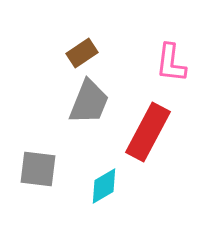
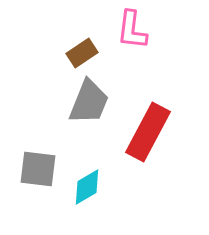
pink L-shape: moved 39 px left, 33 px up
cyan diamond: moved 17 px left, 1 px down
